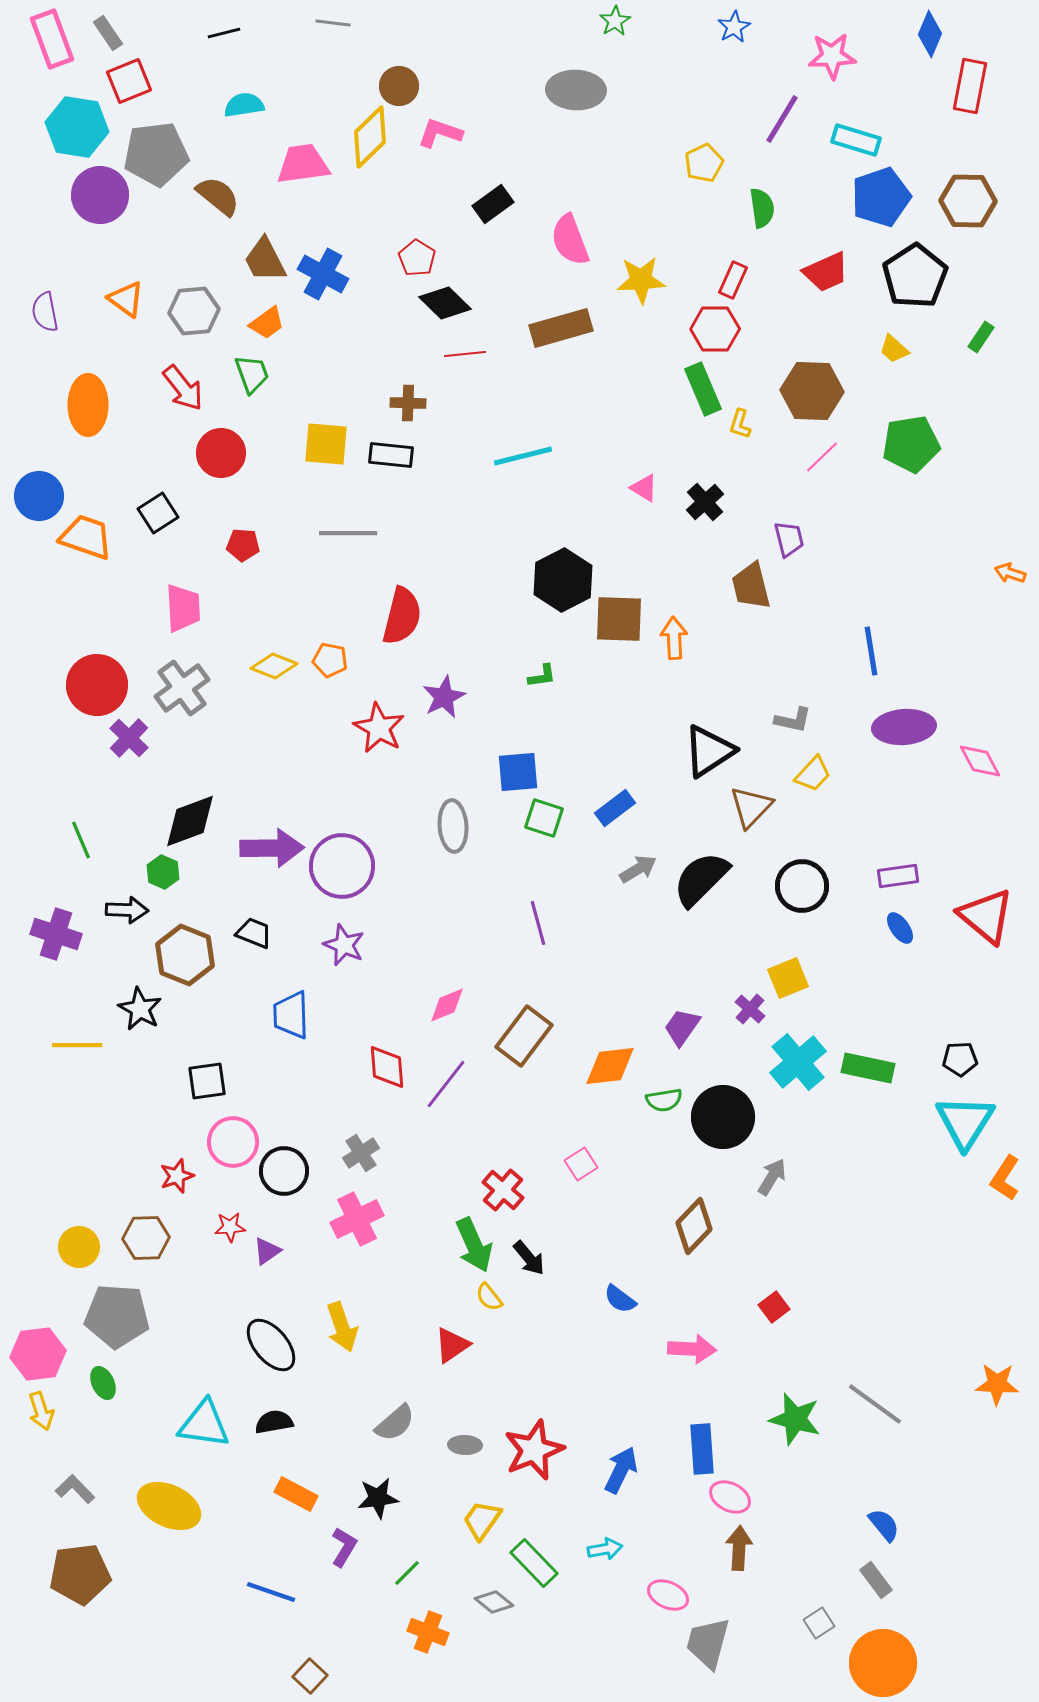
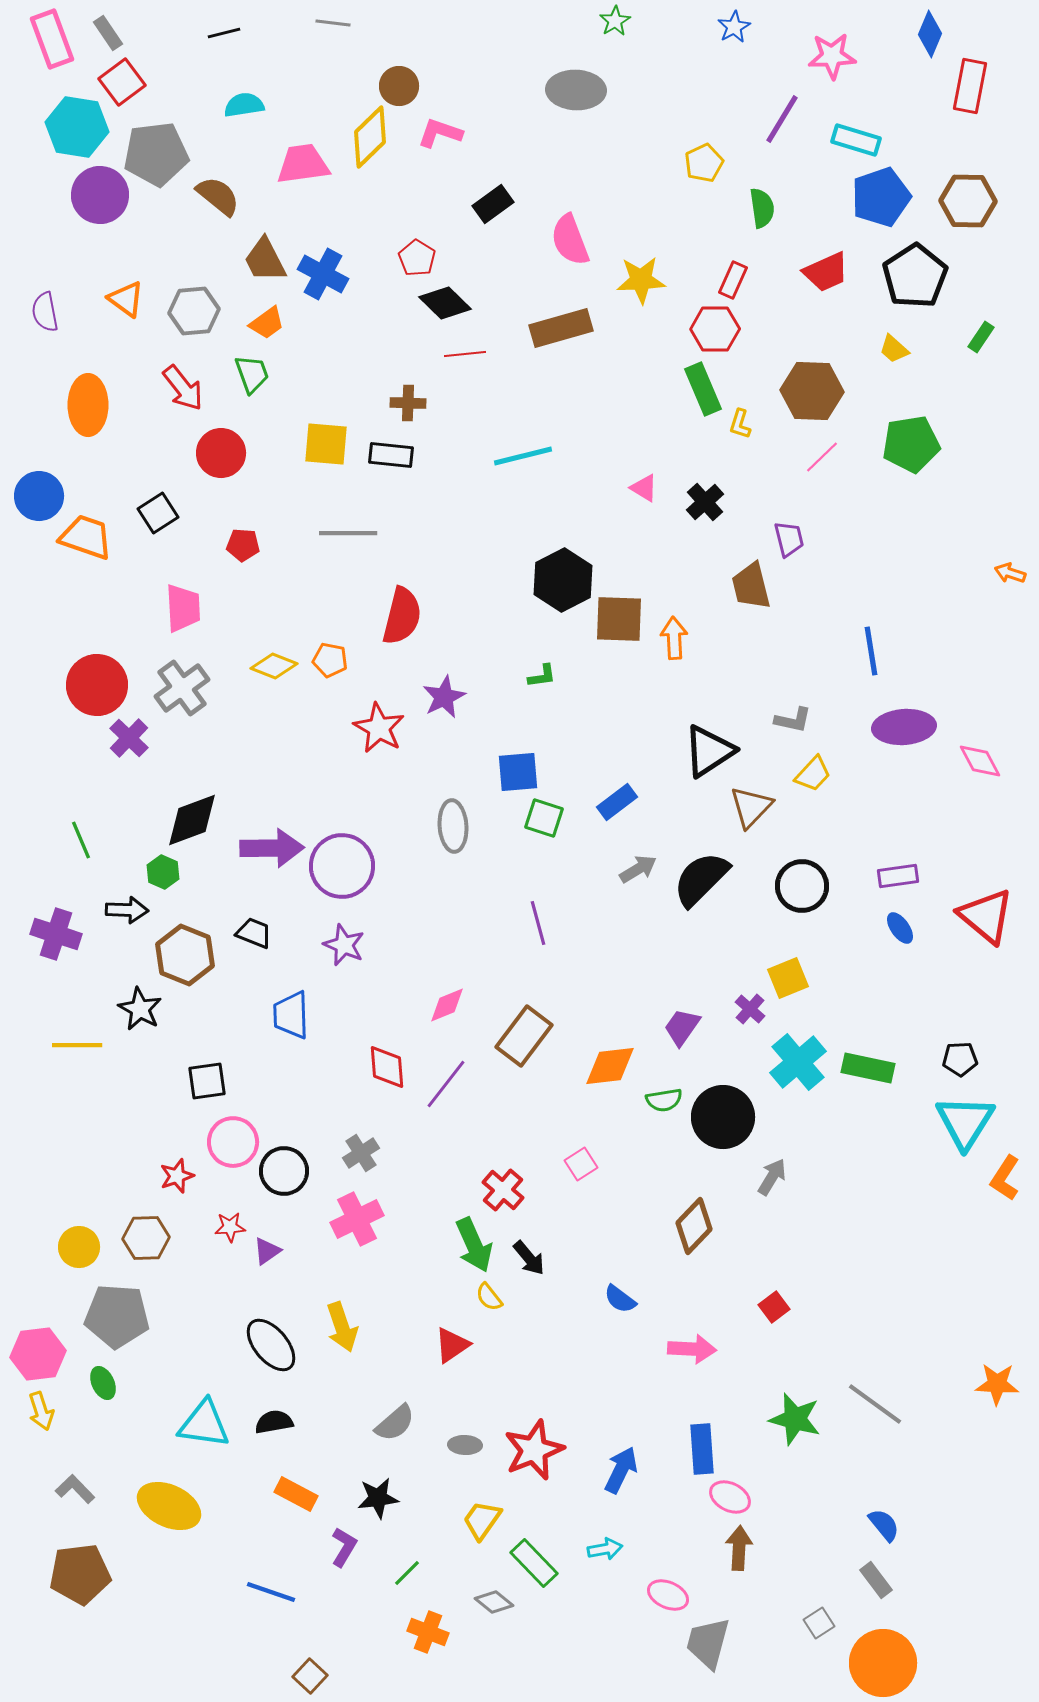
red square at (129, 81): moved 7 px left, 1 px down; rotated 15 degrees counterclockwise
blue rectangle at (615, 808): moved 2 px right, 6 px up
black diamond at (190, 821): moved 2 px right, 1 px up
